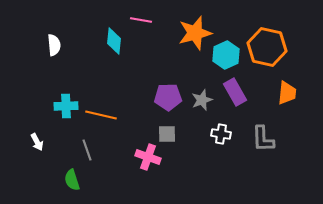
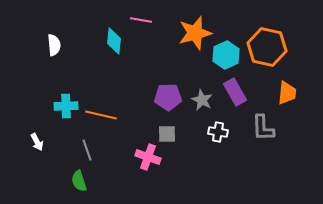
gray star: rotated 25 degrees counterclockwise
white cross: moved 3 px left, 2 px up
gray L-shape: moved 11 px up
green semicircle: moved 7 px right, 1 px down
